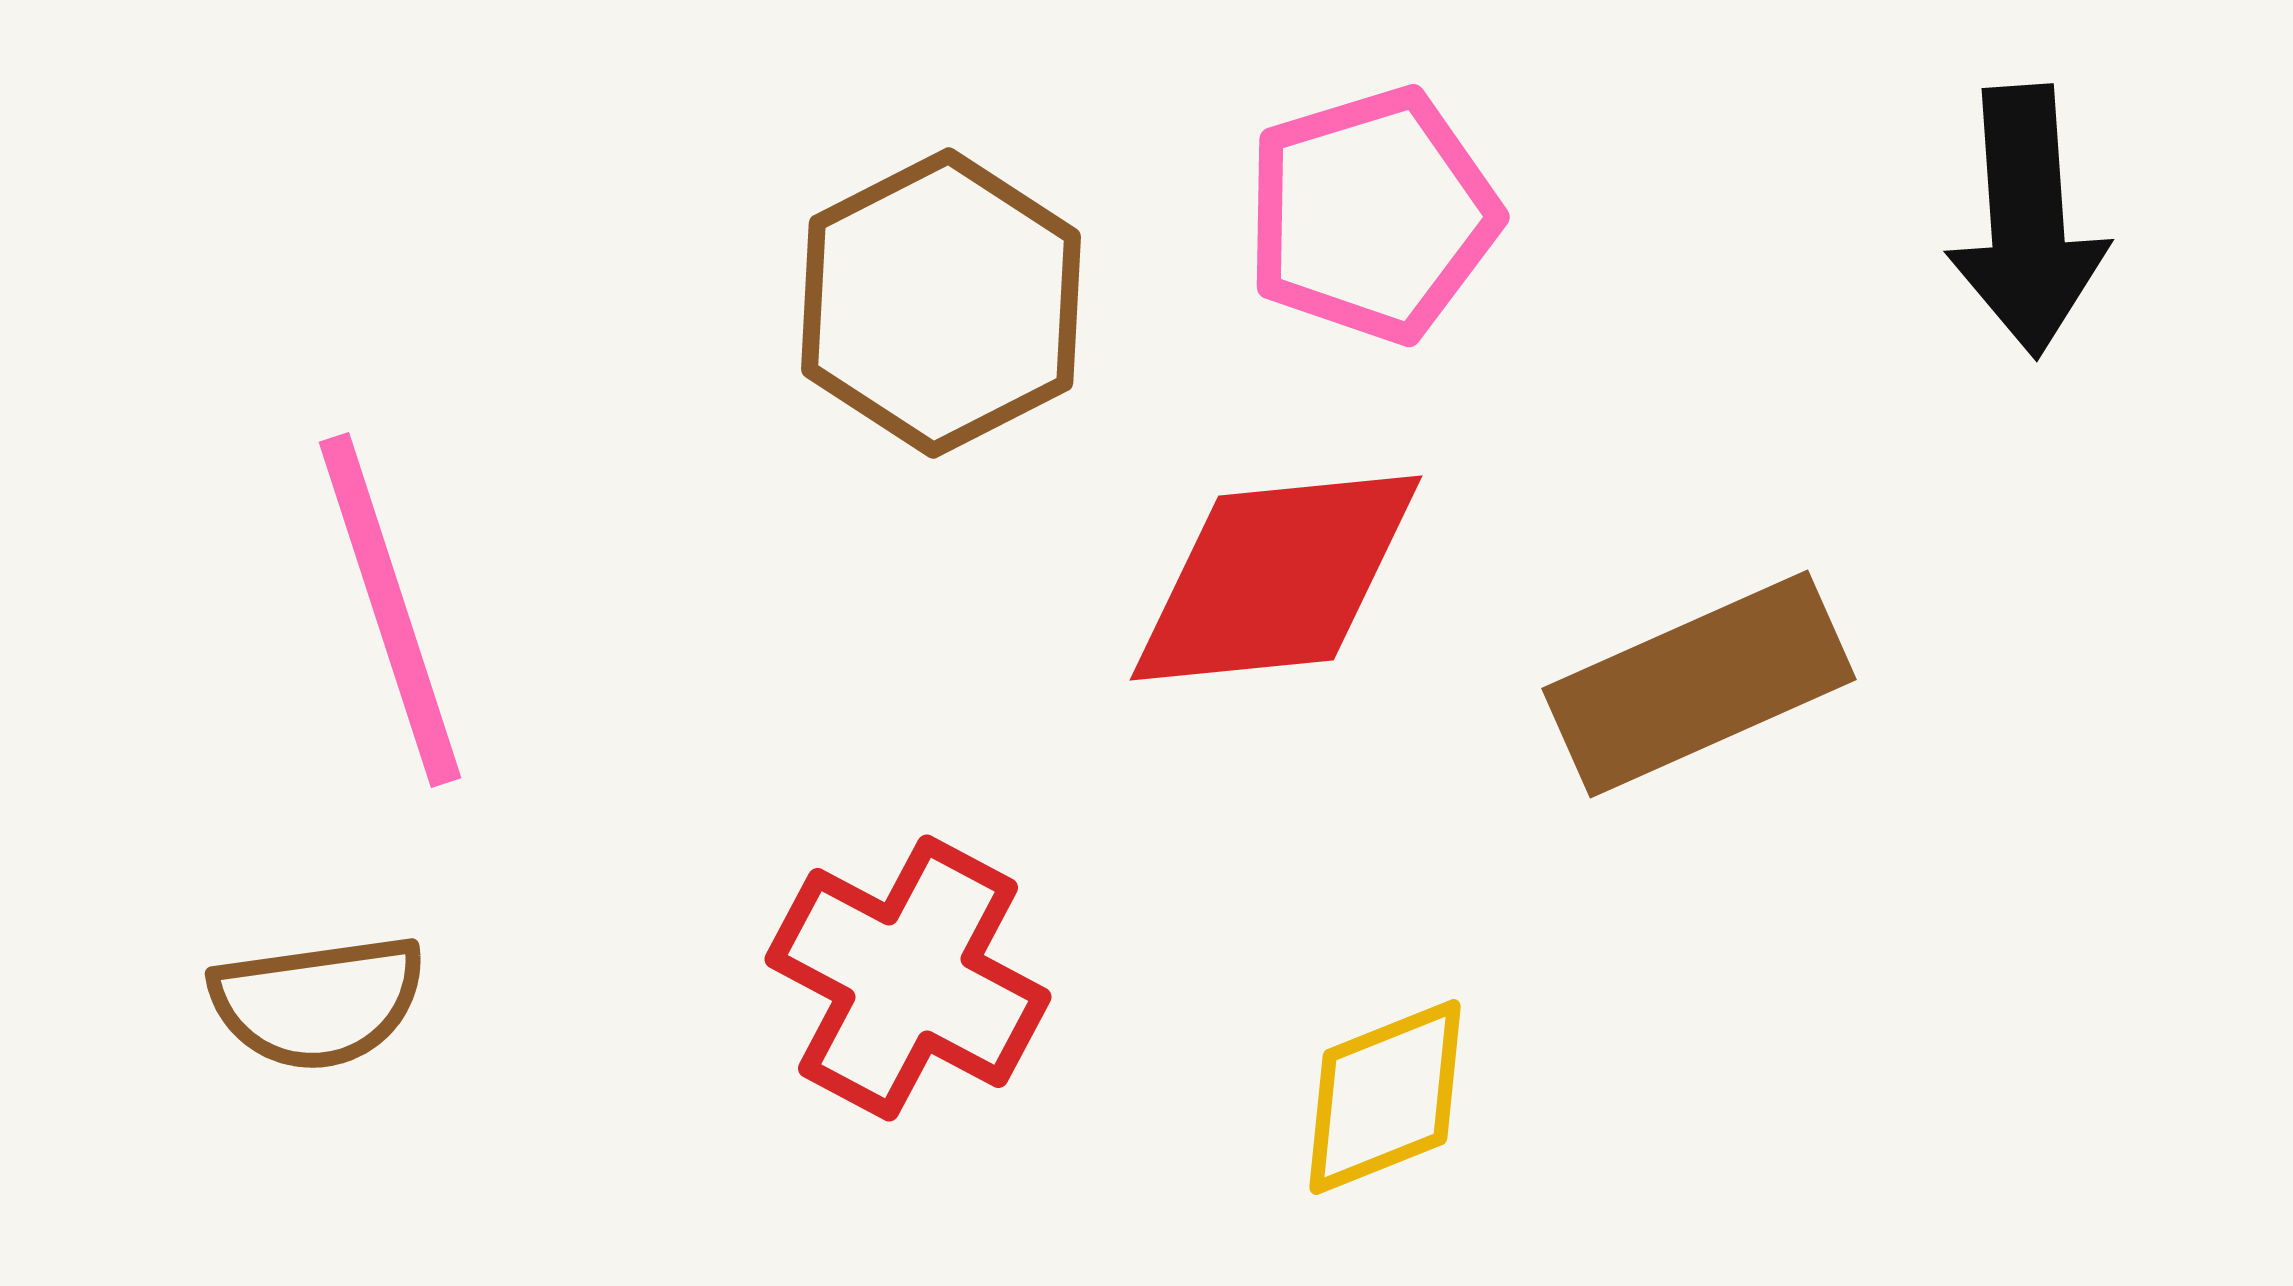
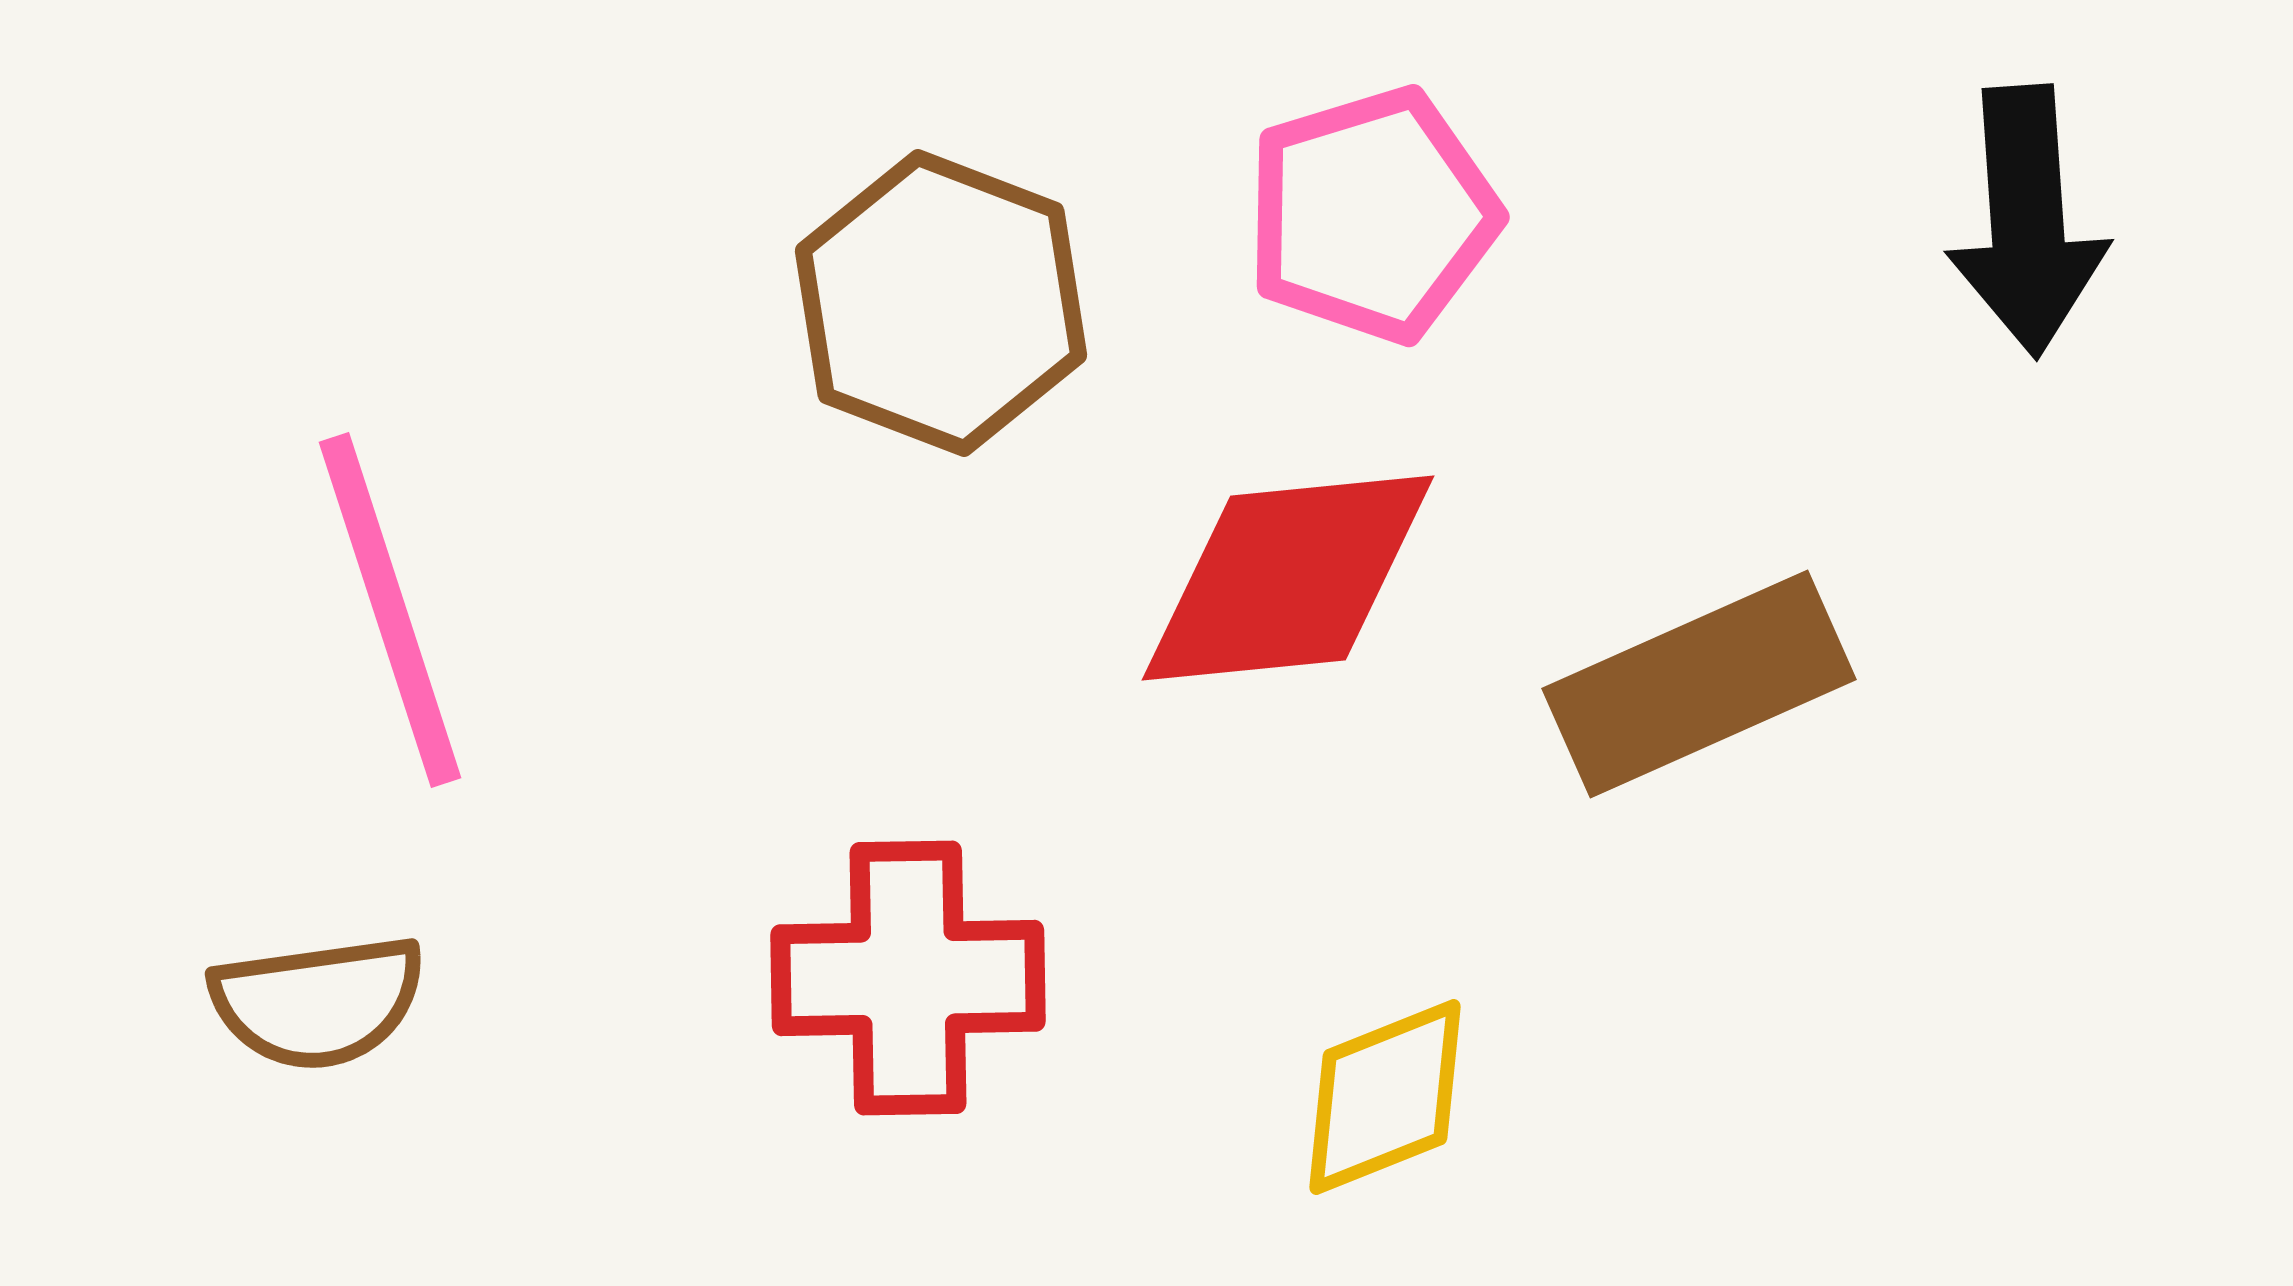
brown hexagon: rotated 12 degrees counterclockwise
red diamond: moved 12 px right
red cross: rotated 29 degrees counterclockwise
